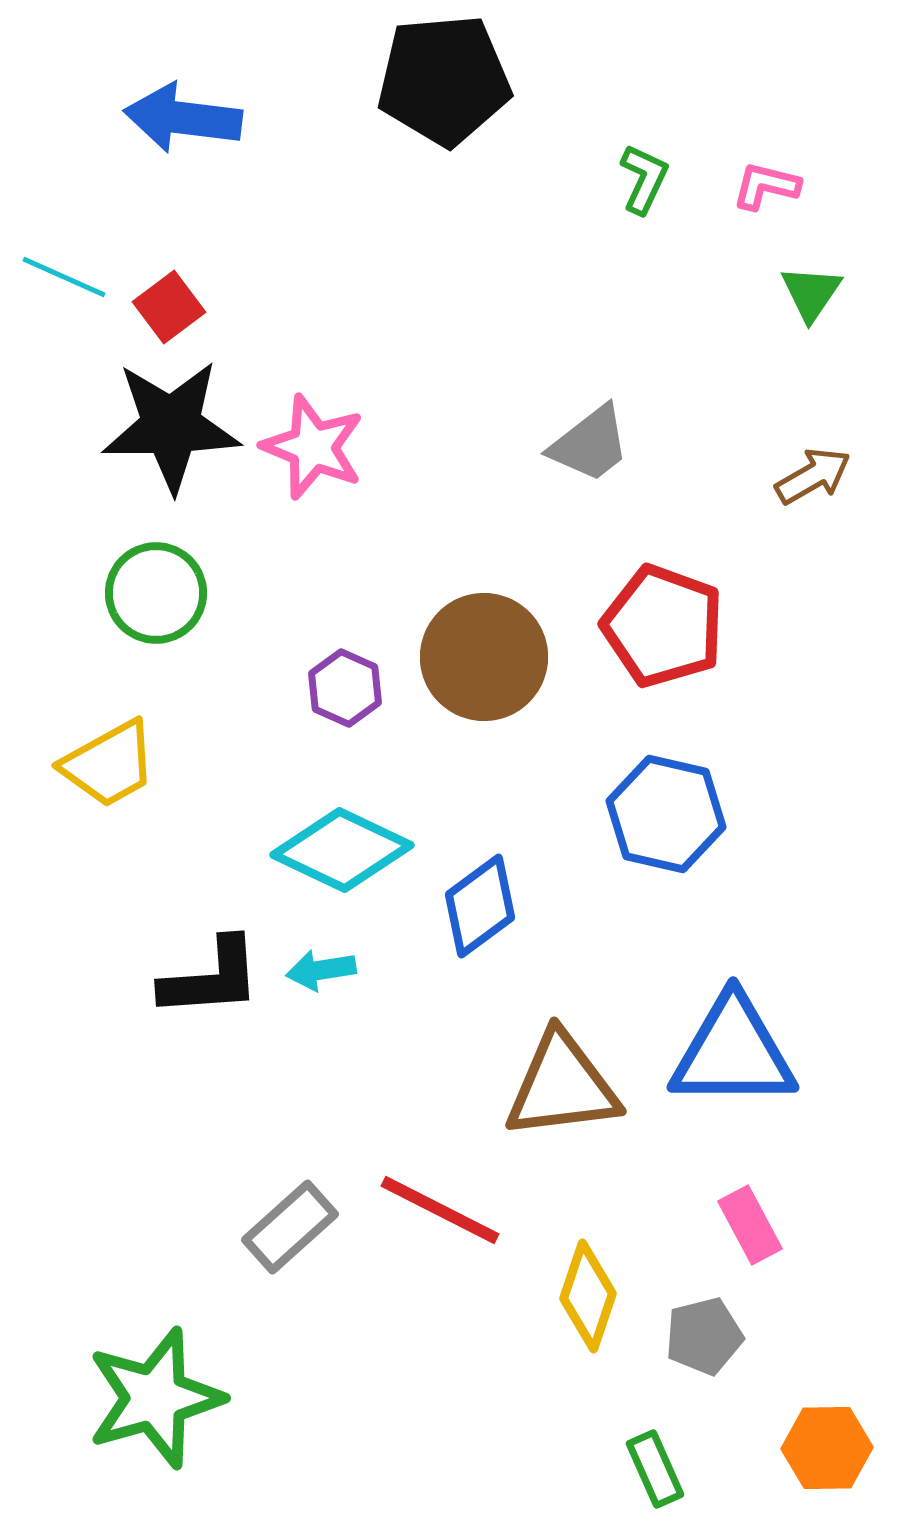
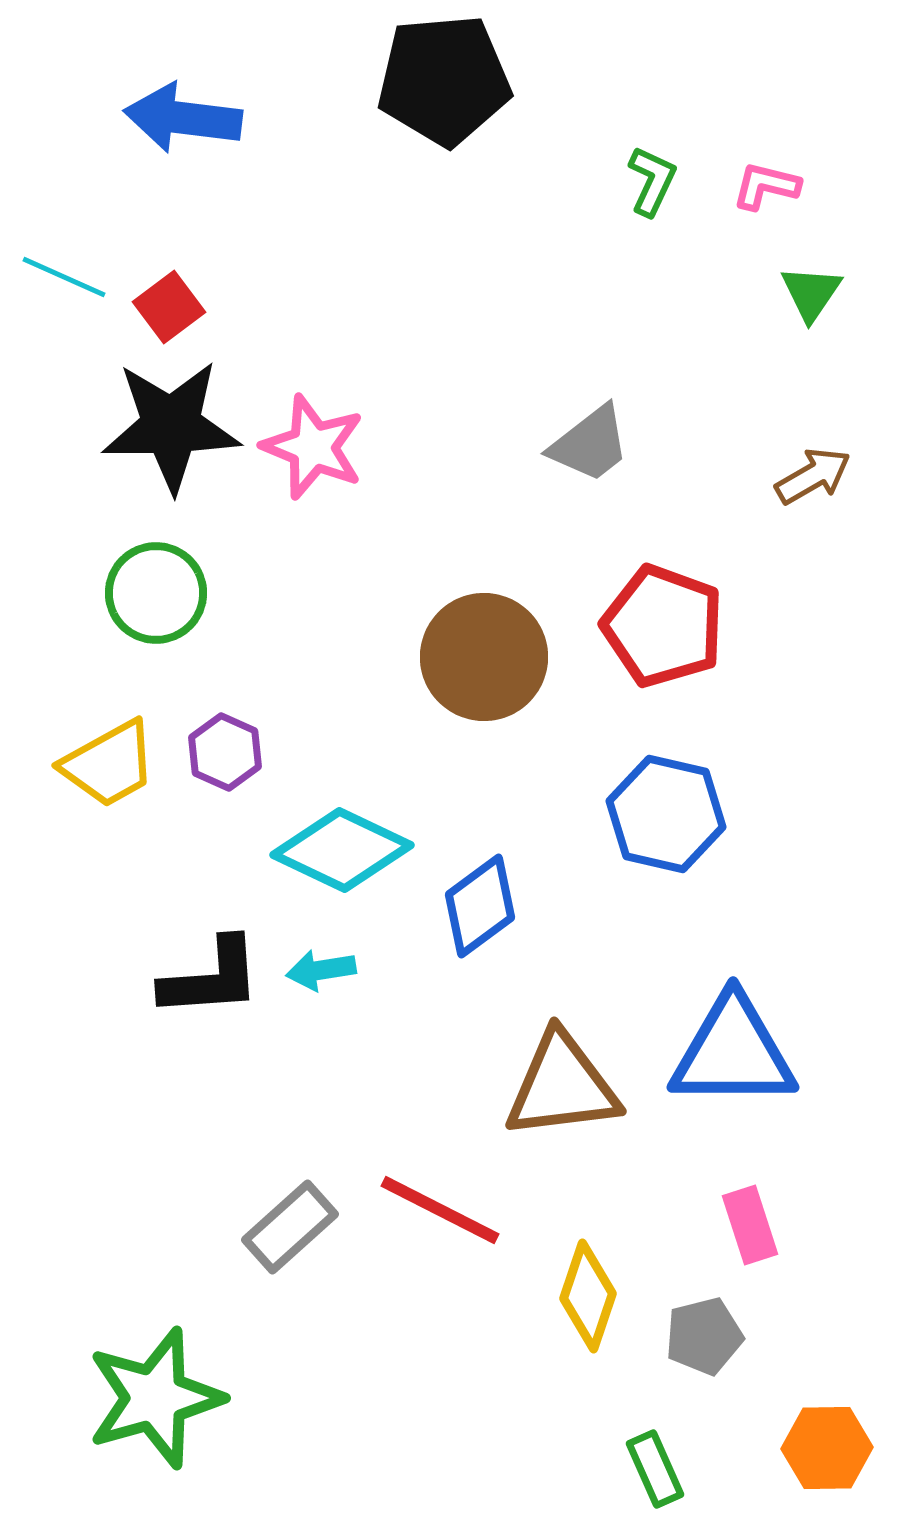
green L-shape: moved 8 px right, 2 px down
purple hexagon: moved 120 px left, 64 px down
pink rectangle: rotated 10 degrees clockwise
